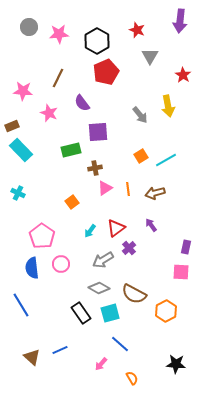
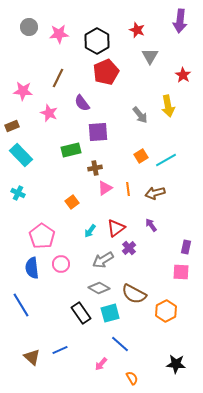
cyan rectangle at (21, 150): moved 5 px down
